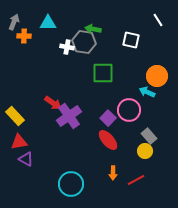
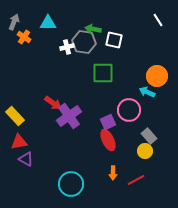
orange cross: moved 1 px down; rotated 32 degrees clockwise
white square: moved 17 px left
white cross: rotated 24 degrees counterclockwise
purple square: moved 4 px down; rotated 21 degrees clockwise
red ellipse: rotated 15 degrees clockwise
